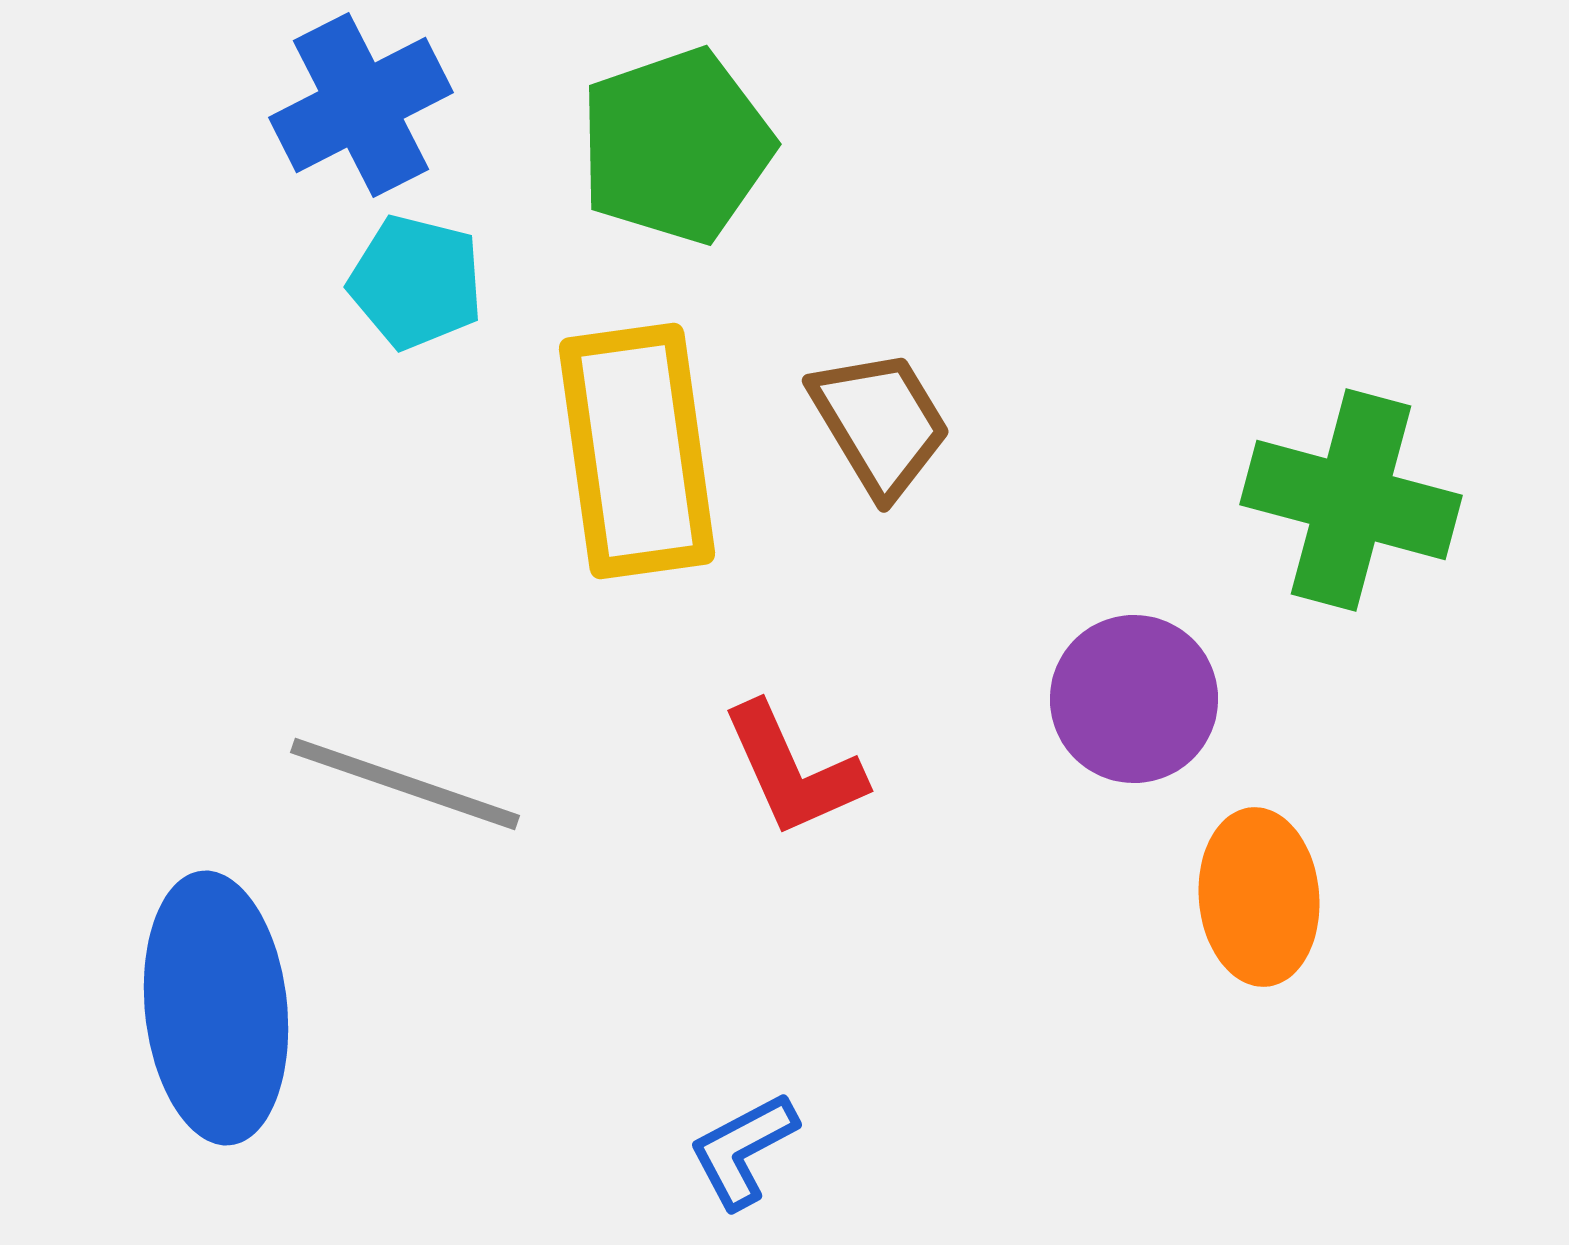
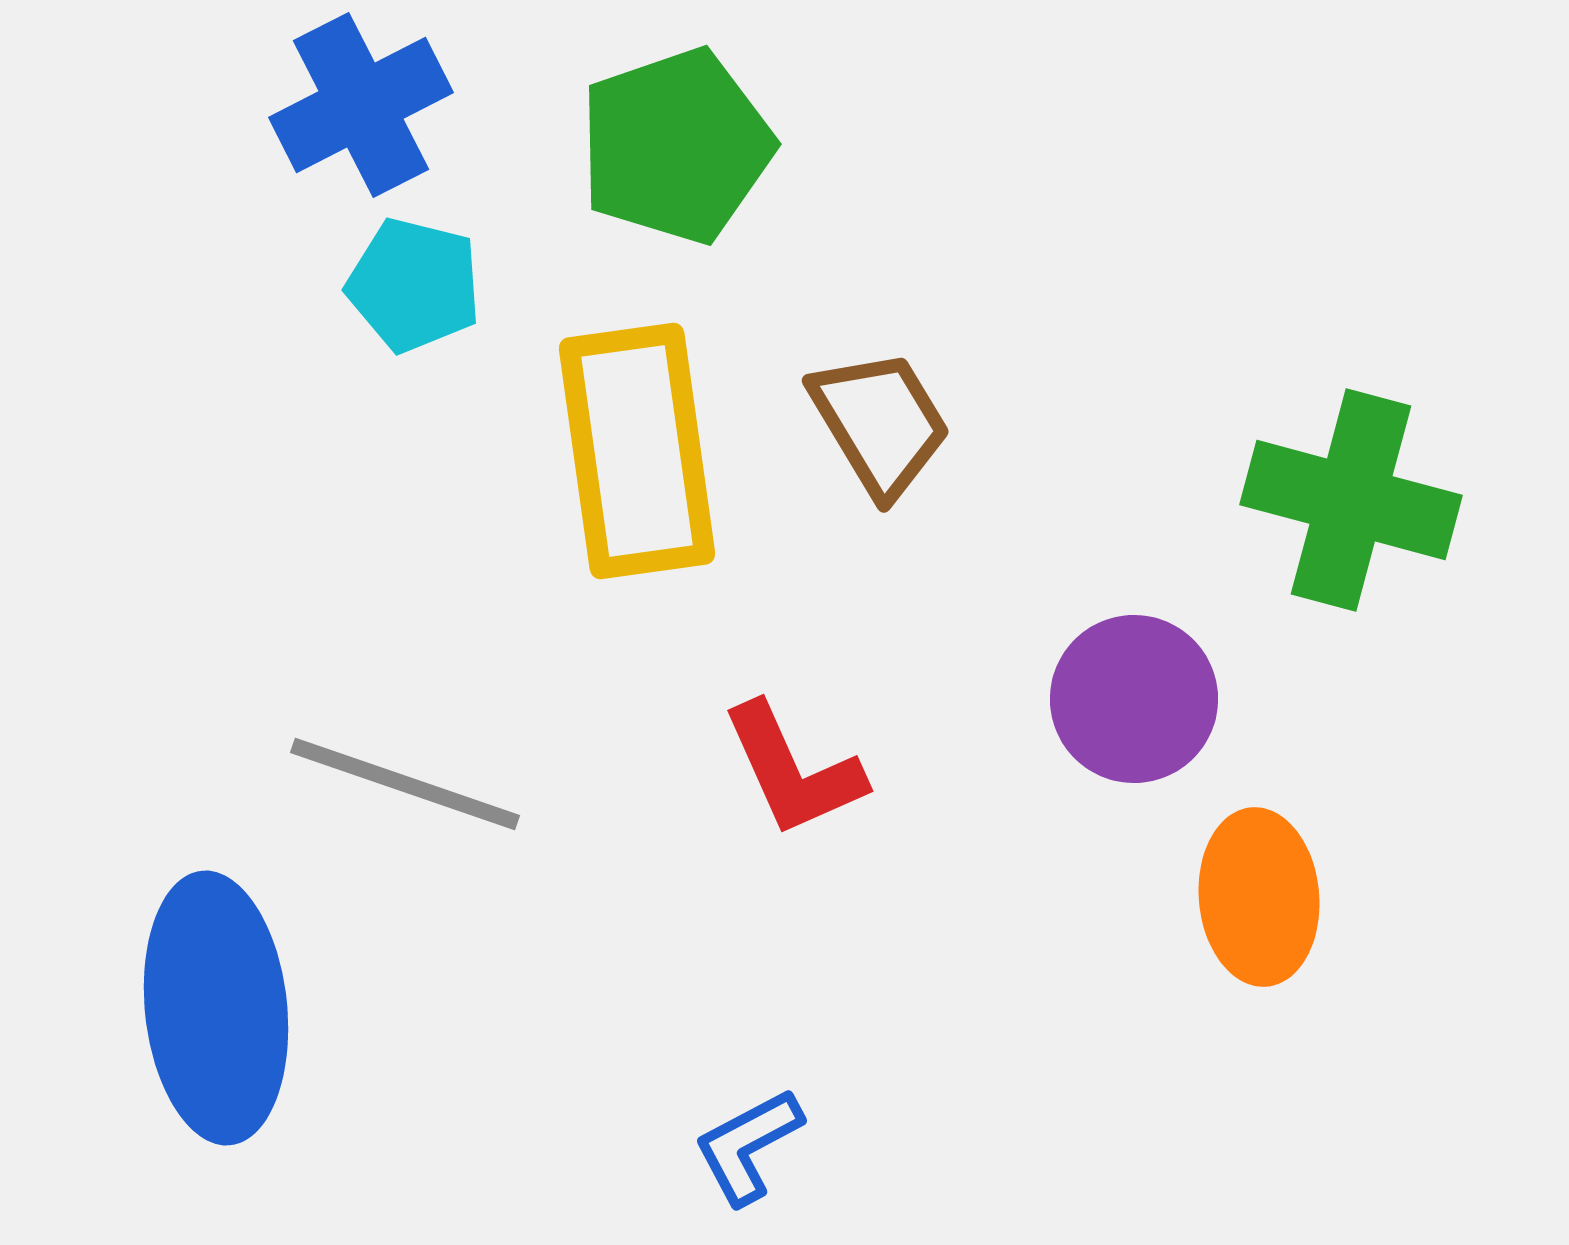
cyan pentagon: moved 2 px left, 3 px down
blue L-shape: moved 5 px right, 4 px up
